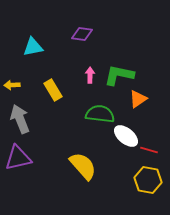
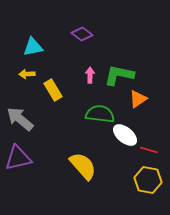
purple diamond: rotated 30 degrees clockwise
yellow arrow: moved 15 px right, 11 px up
gray arrow: rotated 28 degrees counterclockwise
white ellipse: moved 1 px left, 1 px up
